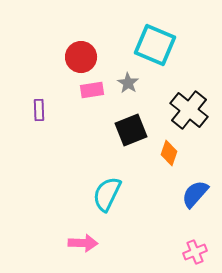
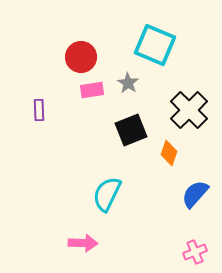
black cross: rotated 6 degrees clockwise
